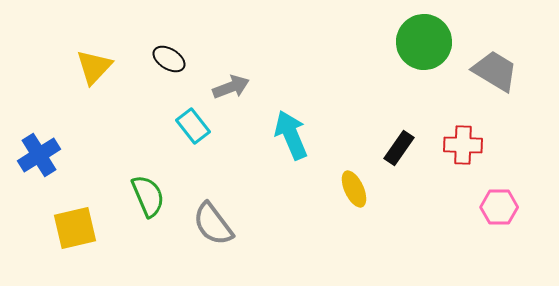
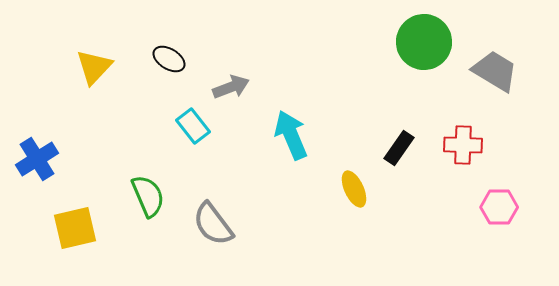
blue cross: moved 2 px left, 4 px down
